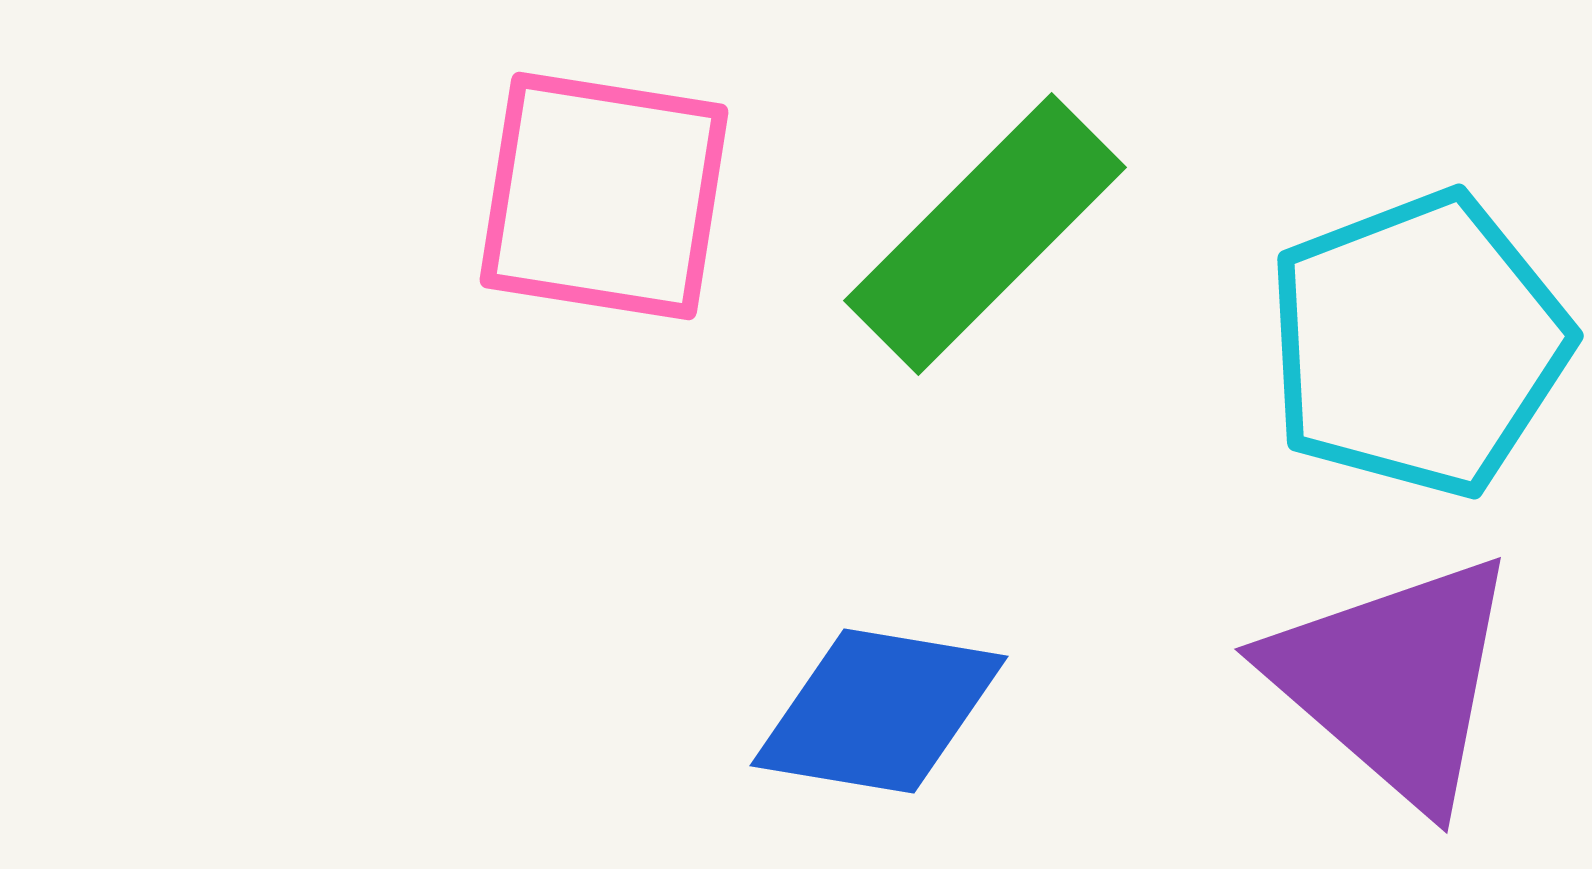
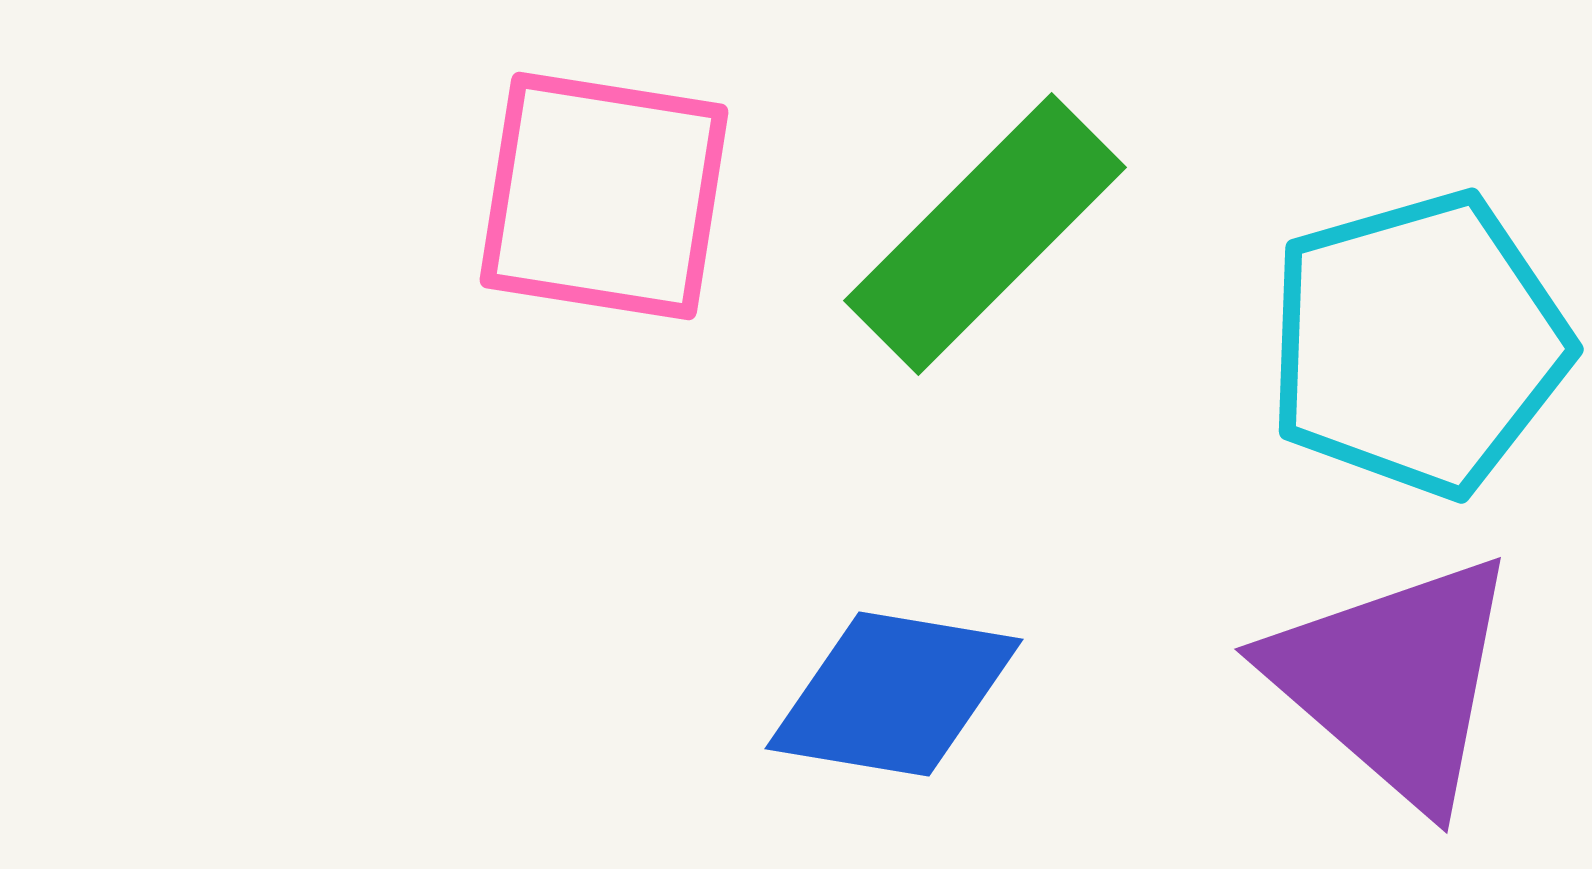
cyan pentagon: rotated 5 degrees clockwise
blue diamond: moved 15 px right, 17 px up
